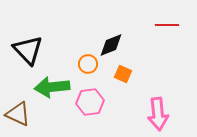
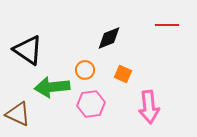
black diamond: moved 2 px left, 7 px up
black triangle: rotated 12 degrees counterclockwise
orange circle: moved 3 px left, 6 px down
pink hexagon: moved 1 px right, 2 px down
pink arrow: moved 9 px left, 7 px up
